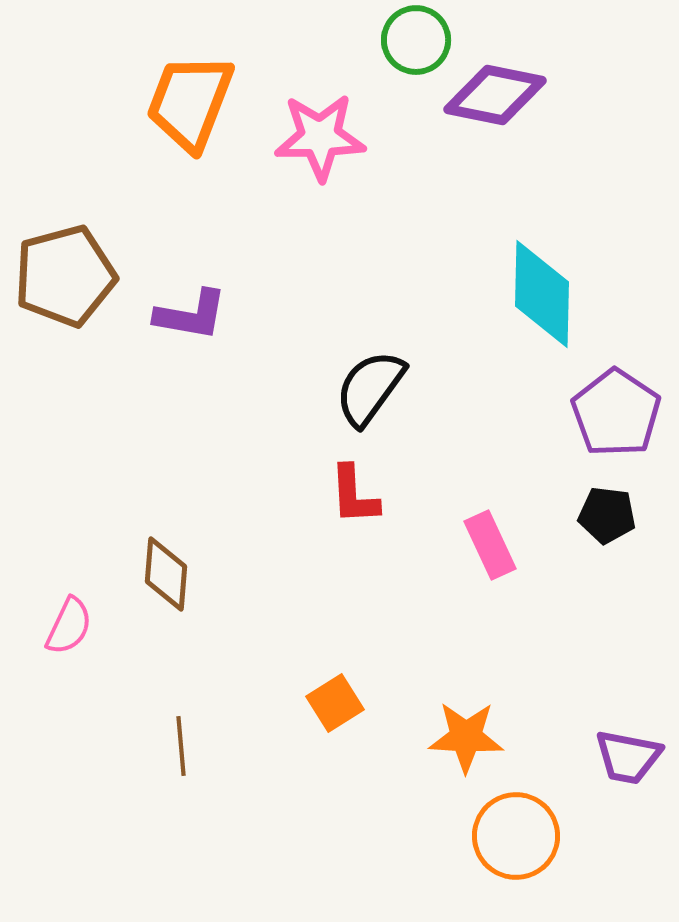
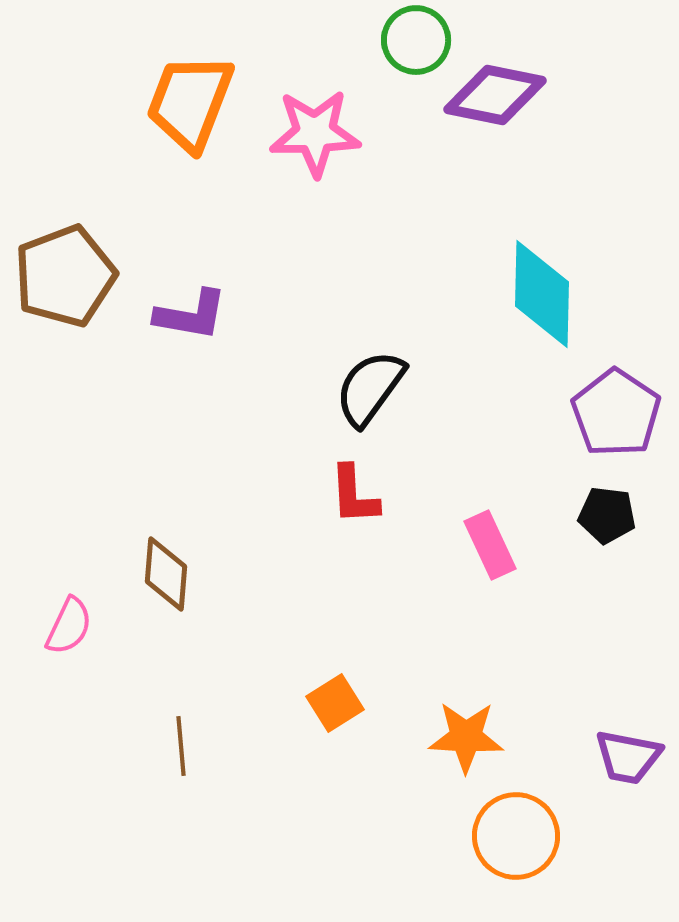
pink star: moved 5 px left, 4 px up
brown pentagon: rotated 6 degrees counterclockwise
